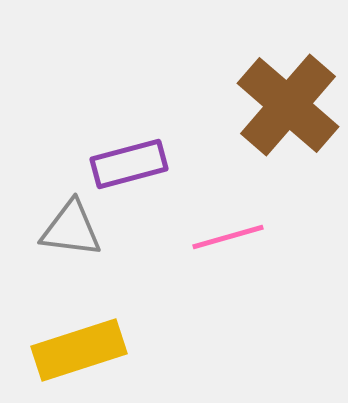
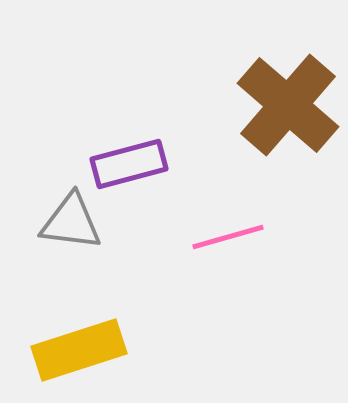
gray triangle: moved 7 px up
